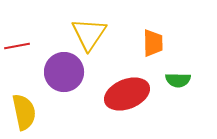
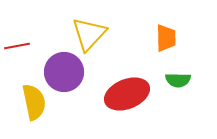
yellow triangle: rotated 9 degrees clockwise
orange trapezoid: moved 13 px right, 5 px up
yellow semicircle: moved 10 px right, 10 px up
